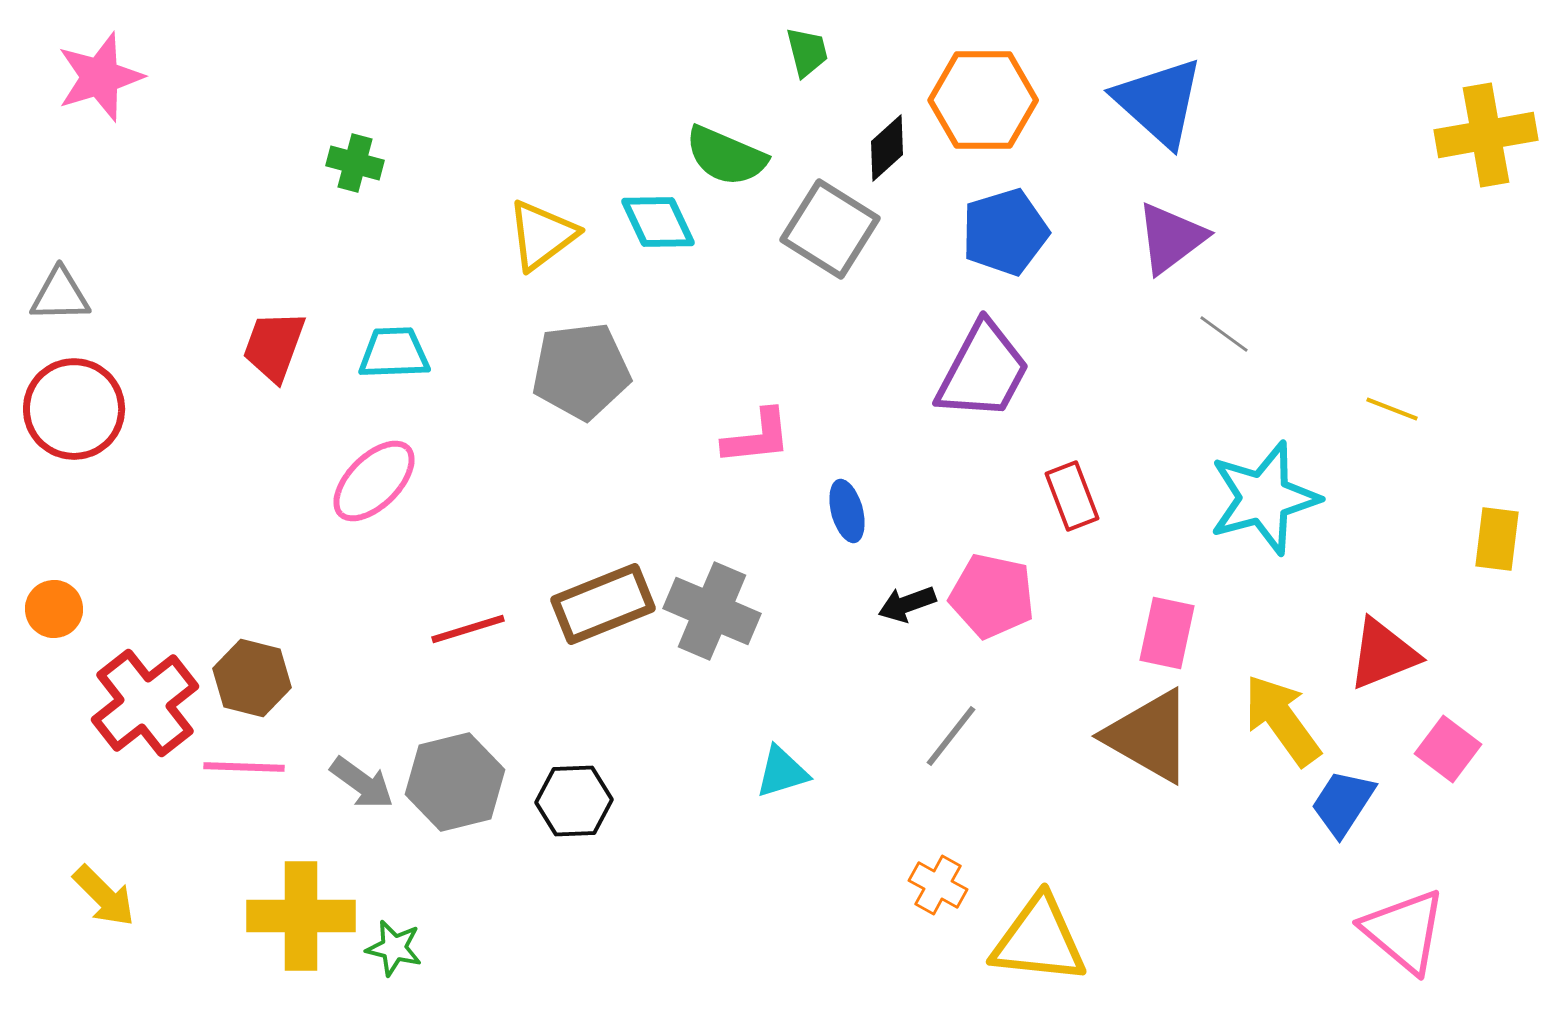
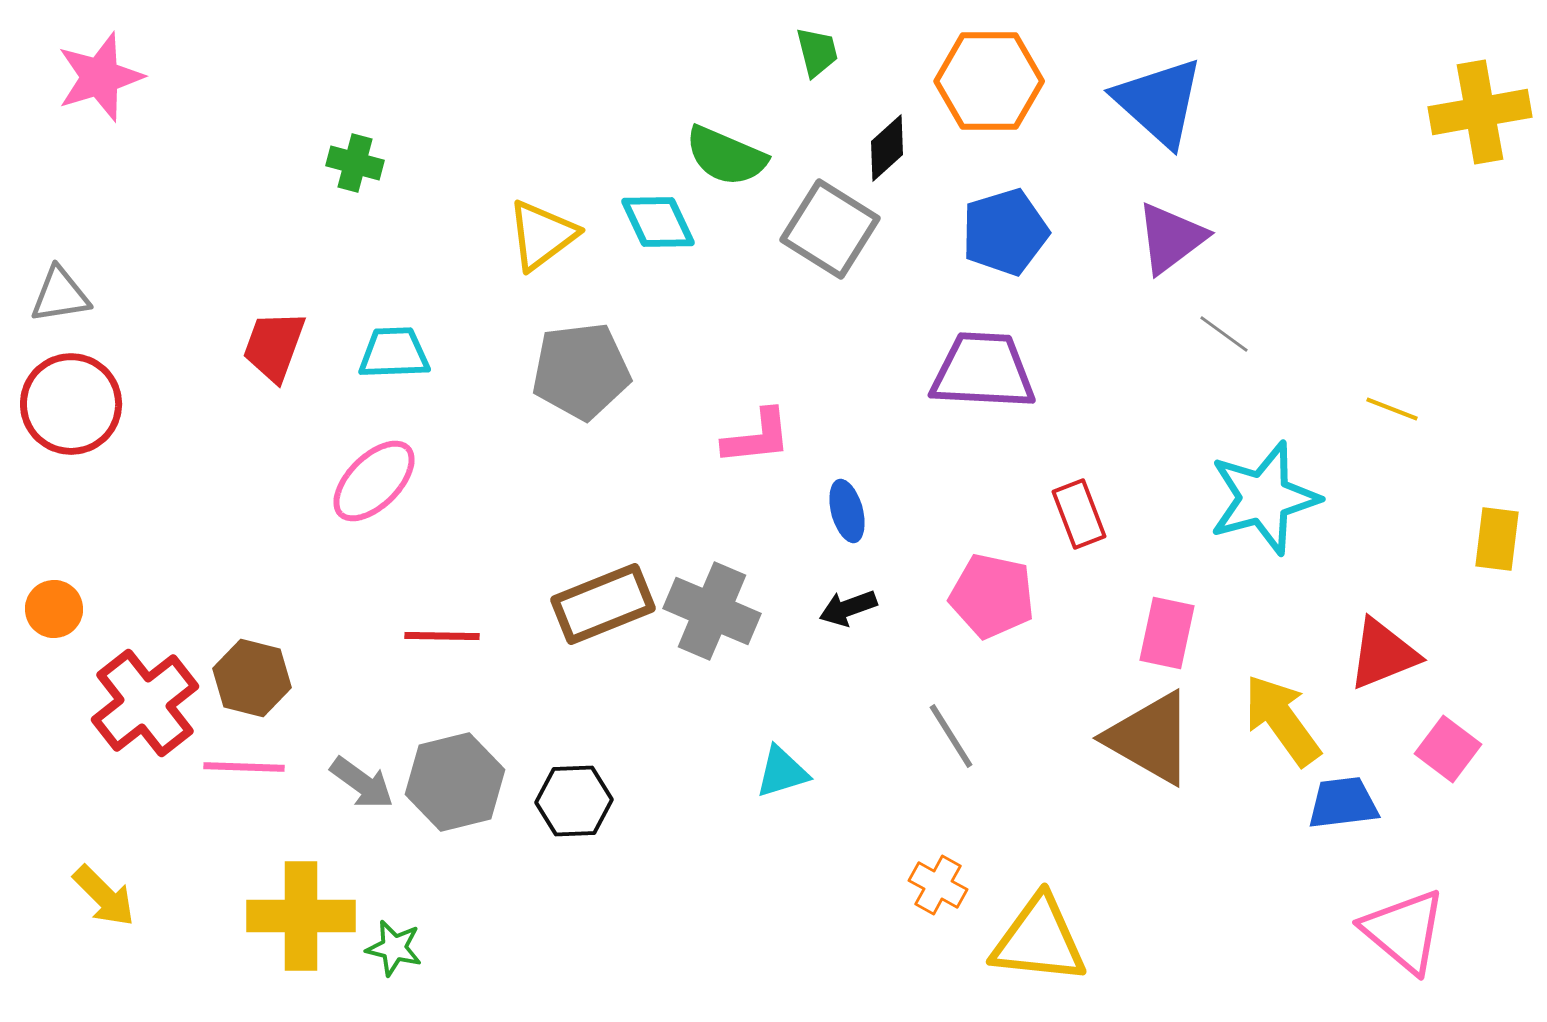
green trapezoid at (807, 52): moved 10 px right
orange hexagon at (983, 100): moved 6 px right, 19 px up
yellow cross at (1486, 135): moved 6 px left, 23 px up
gray triangle at (60, 295): rotated 8 degrees counterclockwise
purple trapezoid at (983, 371): rotated 115 degrees counterclockwise
red circle at (74, 409): moved 3 px left, 5 px up
red rectangle at (1072, 496): moved 7 px right, 18 px down
black arrow at (907, 604): moved 59 px left, 4 px down
red line at (468, 629): moved 26 px left, 7 px down; rotated 18 degrees clockwise
gray line at (951, 736): rotated 70 degrees counterclockwise
brown triangle at (1149, 736): moved 1 px right, 2 px down
blue trapezoid at (1343, 803): rotated 50 degrees clockwise
